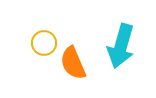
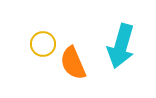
yellow circle: moved 1 px left, 1 px down
